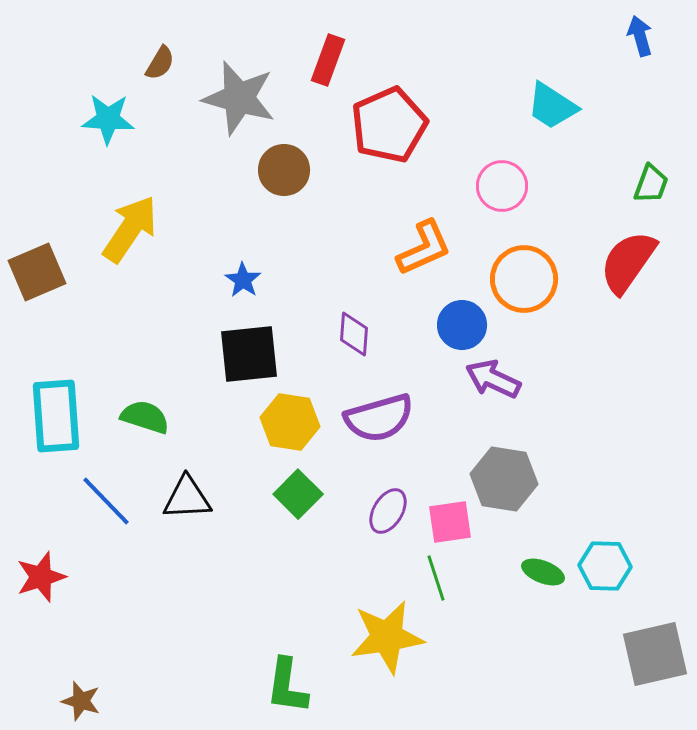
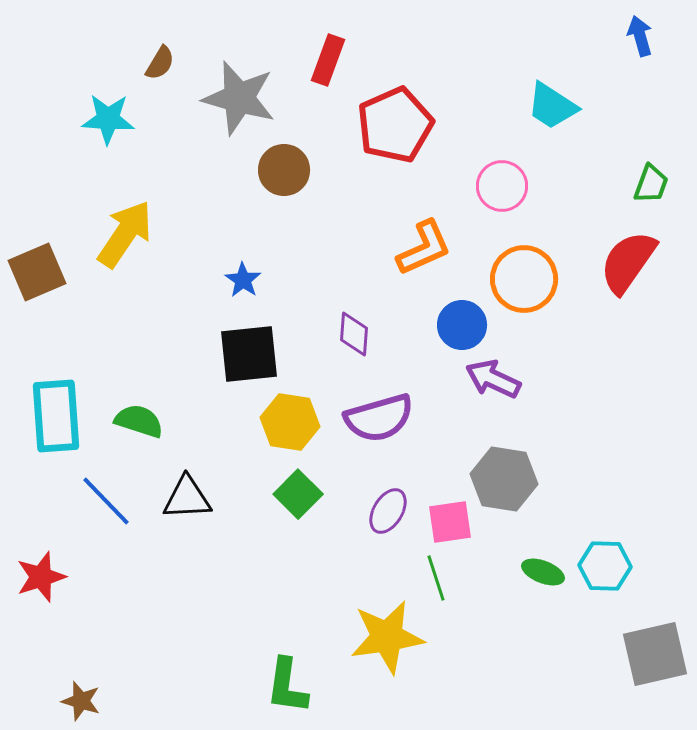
red pentagon: moved 6 px right
yellow arrow: moved 5 px left, 5 px down
green semicircle: moved 6 px left, 4 px down
